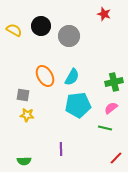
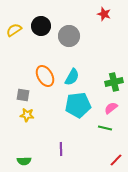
yellow semicircle: rotated 63 degrees counterclockwise
red line: moved 2 px down
